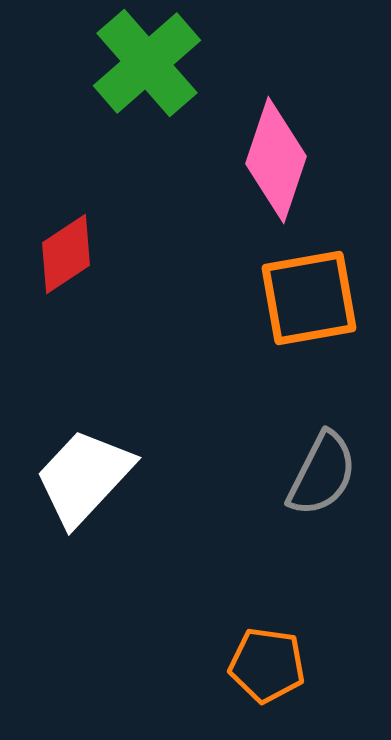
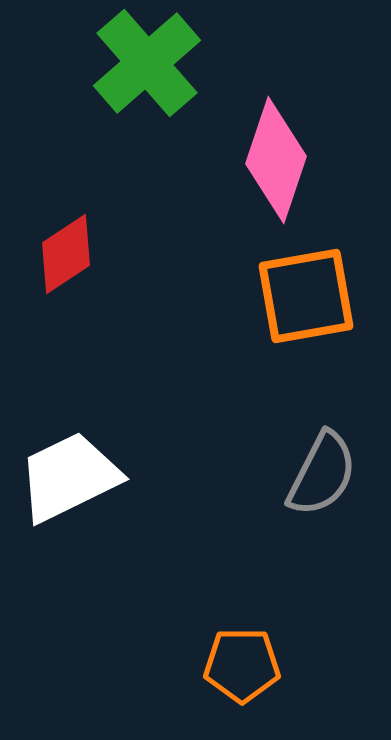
orange square: moved 3 px left, 2 px up
white trapezoid: moved 15 px left; rotated 21 degrees clockwise
orange pentagon: moved 25 px left; rotated 8 degrees counterclockwise
